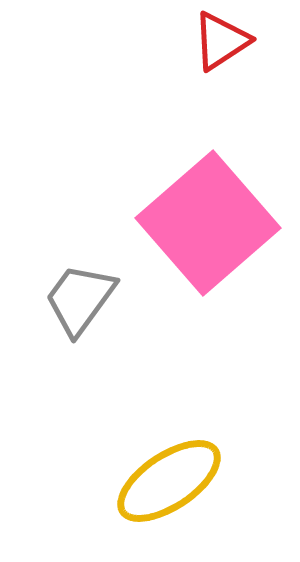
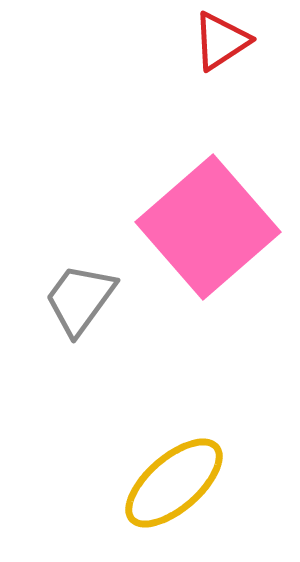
pink square: moved 4 px down
yellow ellipse: moved 5 px right, 2 px down; rotated 7 degrees counterclockwise
